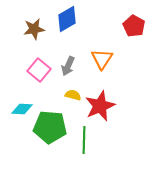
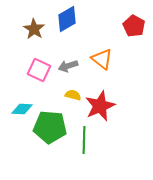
brown star: rotated 30 degrees counterclockwise
orange triangle: rotated 25 degrees counterclockwise
gray arrow: rotated 48 degrees clockwise
pink square: rotated 15 degrees counterclockwise
